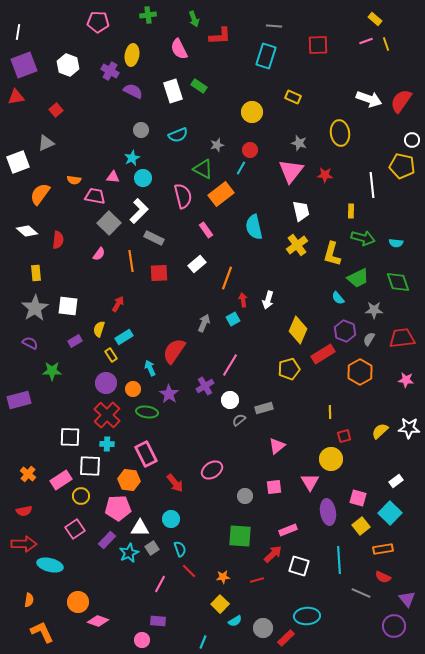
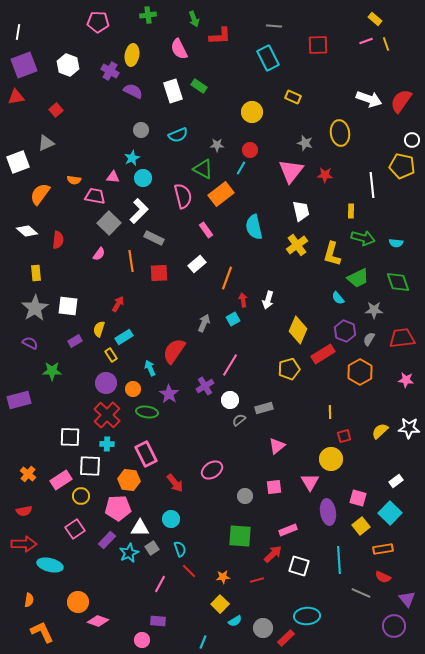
cyan rectangle at (266, 56): moved 2 px right, 2 px down; rotated 45 degrees counterclockwise
gray star at (299, 143): moved 6 px right
gray star at (217, 145): rotated 16 degrees clockwise
